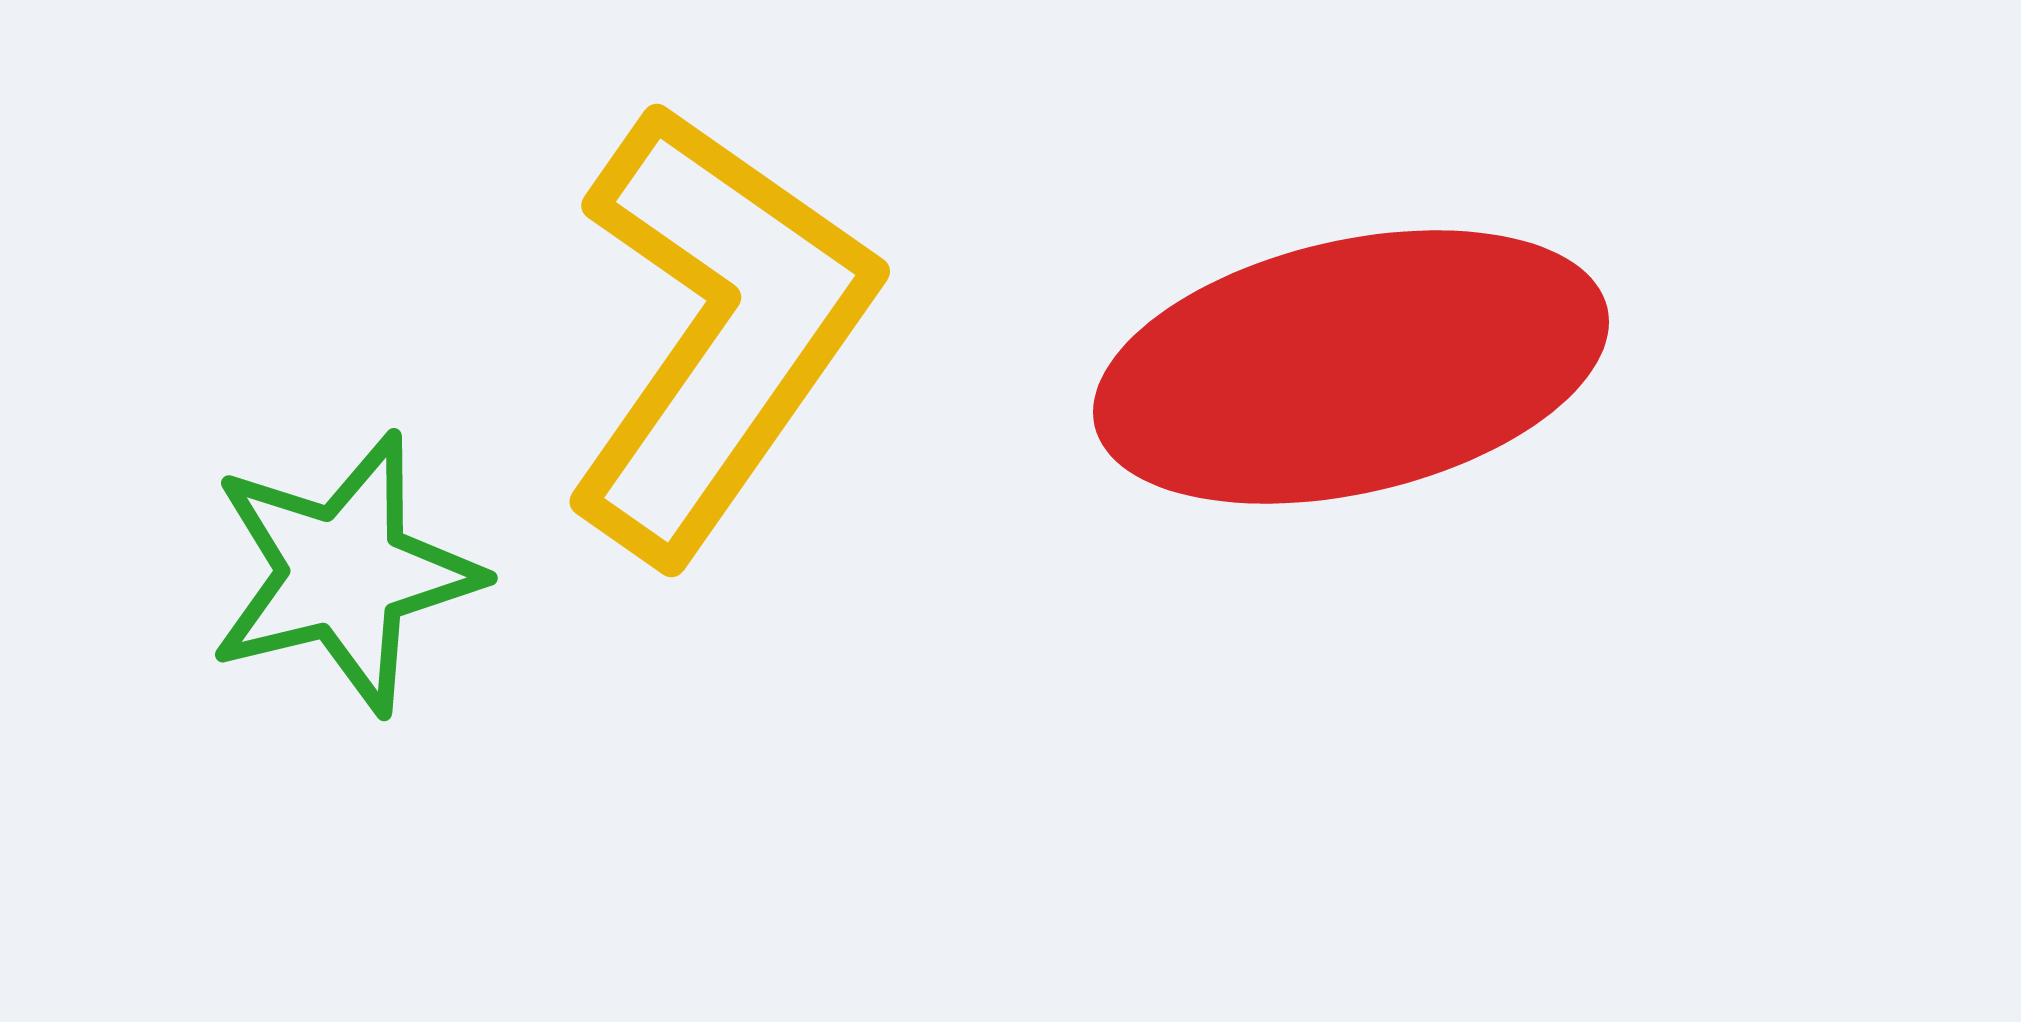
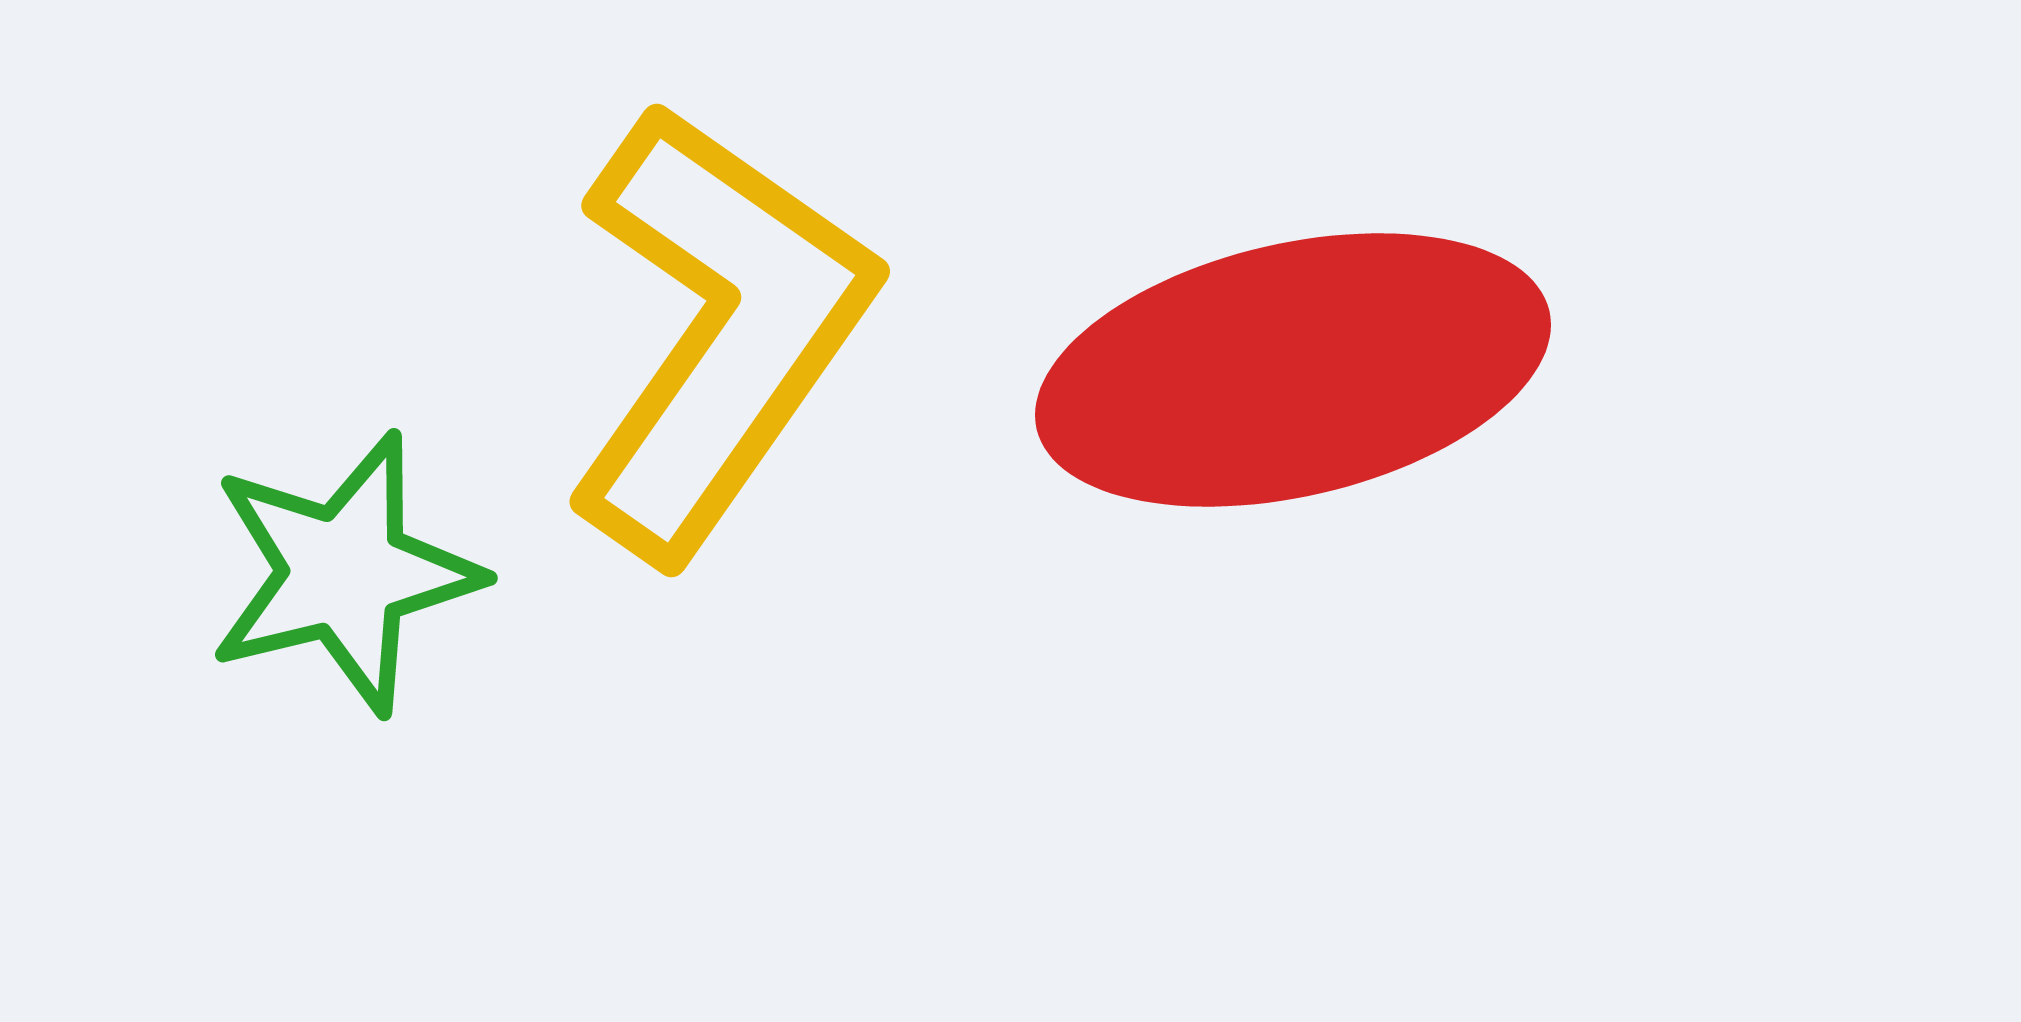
red ellipse: moved 58 px left, 3 px down
